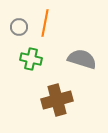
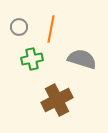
orange line: moved 6 px right, 6 px down
green cross: moved 1 px right; rotated 25 degrees counterclockwise
brown cross: rotated 12 degrees counterclockwise
